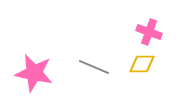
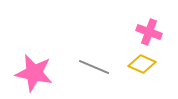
yellow diamond: rotated 24 degrees clockwise
